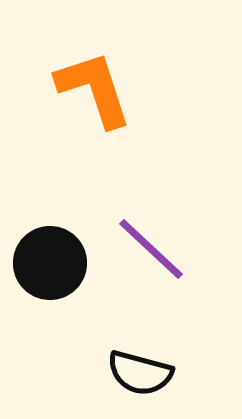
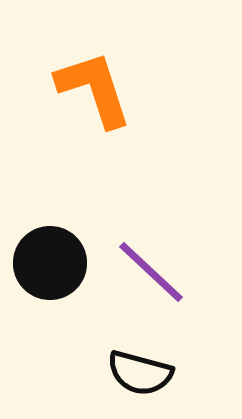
purple line: moved 23 px down
